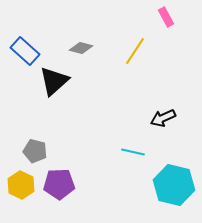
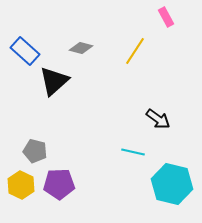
black arrow: moved 5 px left, 1 px down; rotated 120 degrees counterclockwise
cyan hexagon: moved 2 px left, 1 px up
